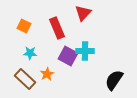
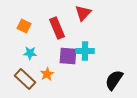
purple square: rotated 24 degrees counterclockwise
